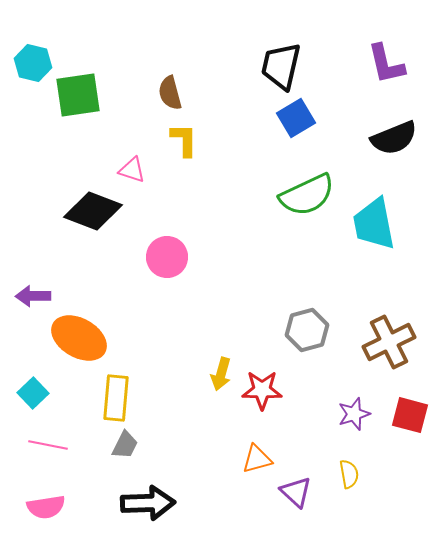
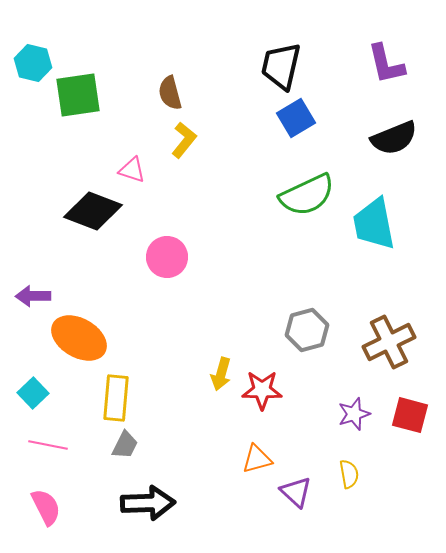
yellow L-shape: rotated 39 degrees clockwise
pink semicircle: rotated 108 degrees counterclockwise
